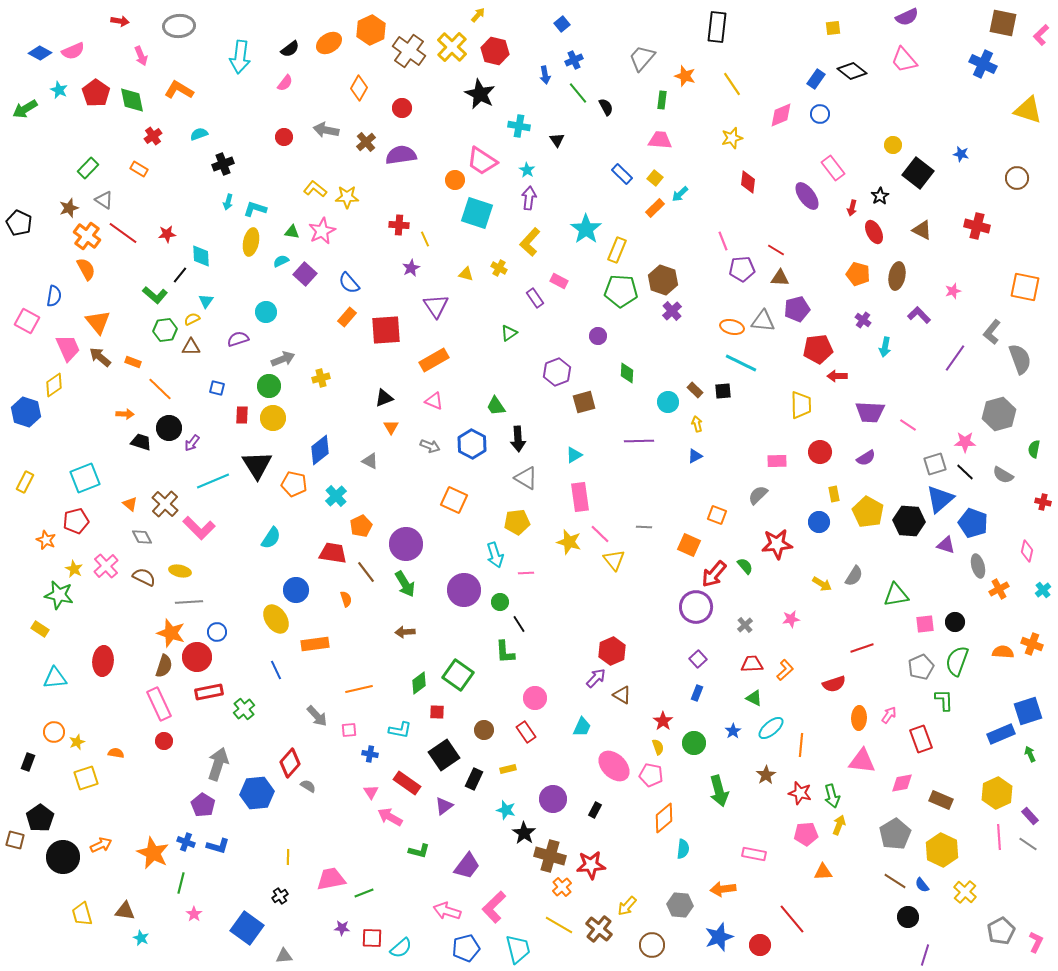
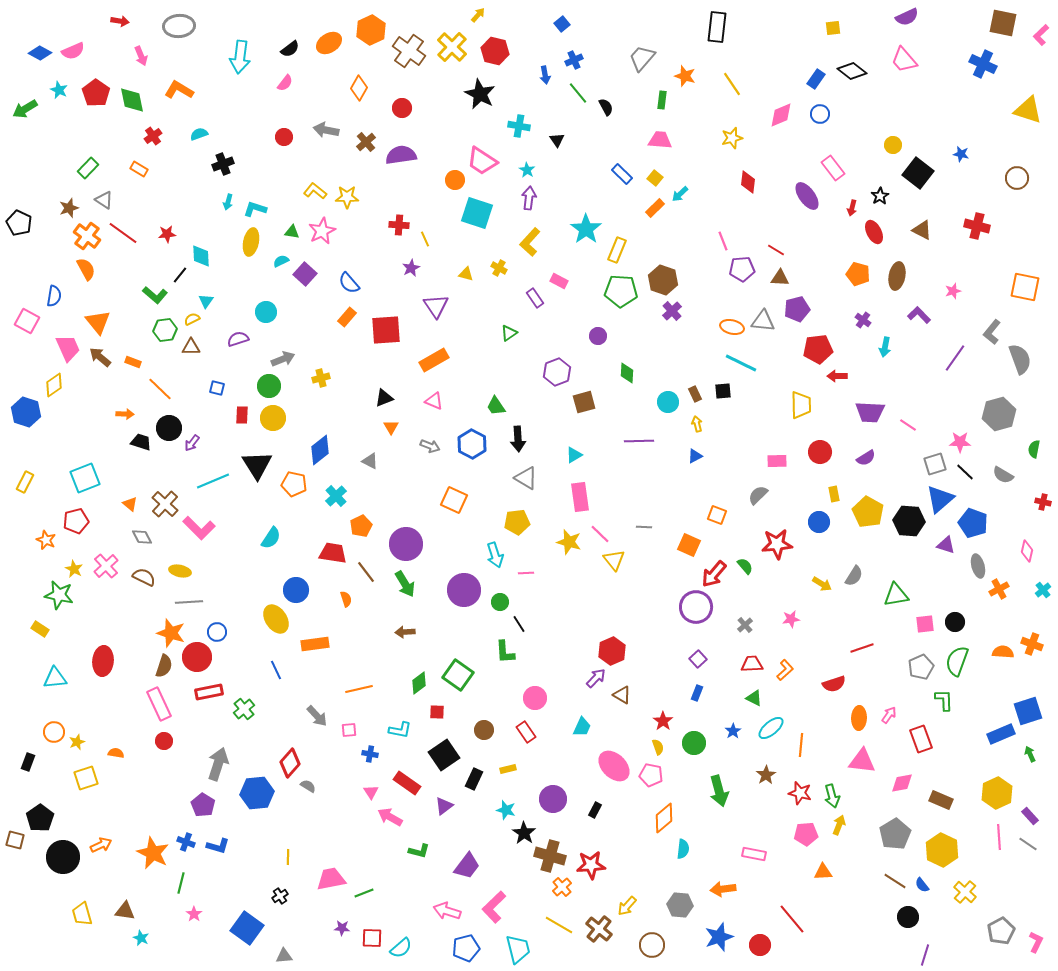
yellow L-shape at (315, 189): moved 2 px down
brown rectangle at (695, 390): moved 4 px down; rotated 21 degrees clockwise
pink star at (965, 442): moved 5 px left
